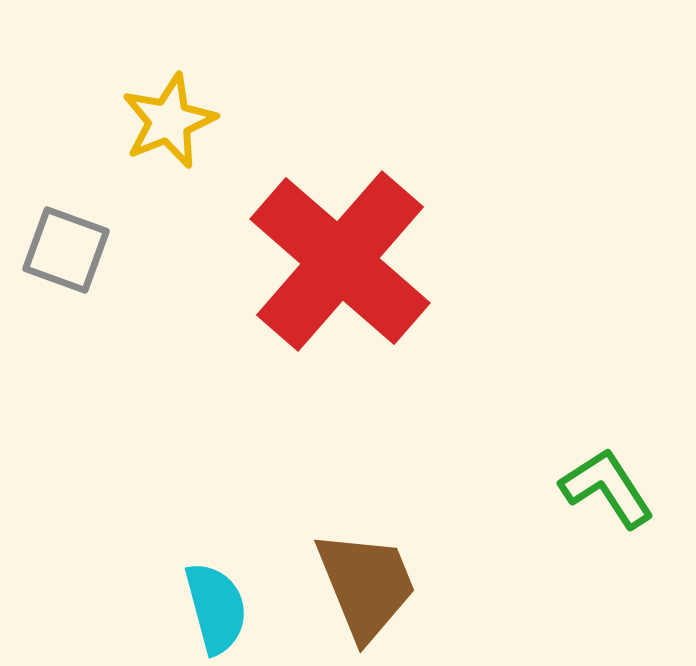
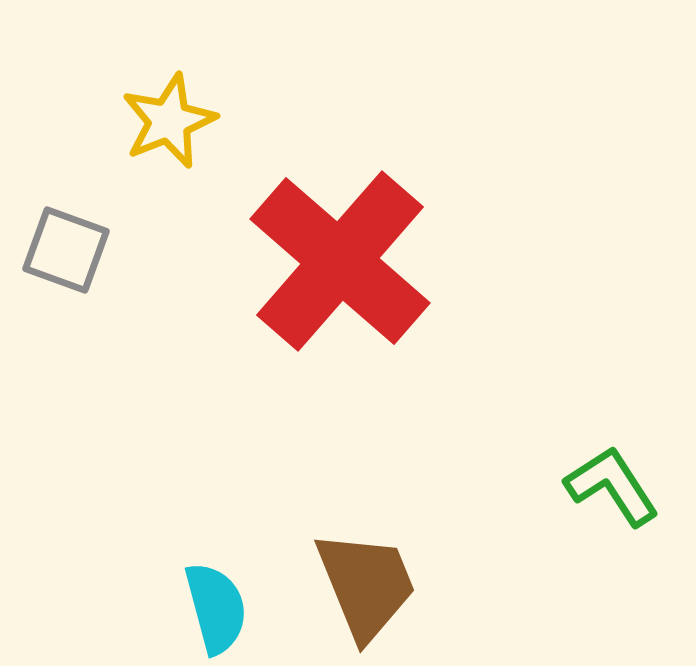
green L-shape: moved 5 px right, 2 px up
